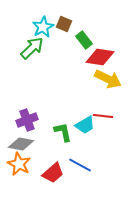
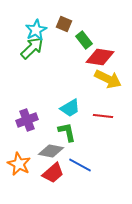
cyan star: moved 7 px left, 3 px down
cyan trapezoid: moved 15 px left, 17 px up
green L-shape: moved 4 px right
gray diamond: moved 30 px right, 7 px down
